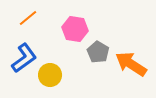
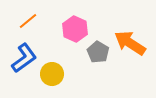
orange line: moved 3 px down
pink hexagon: rotated 15 degrees clockwise
orange arrow: moved 1 px left, 21 px up
yellow circle: moved 2 px right, 1 px up
